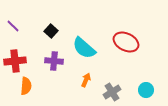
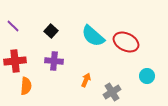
cyan semicircle: moved 9 px right, 12 px up
cyan circle: moved 1 px right, 14 px up
